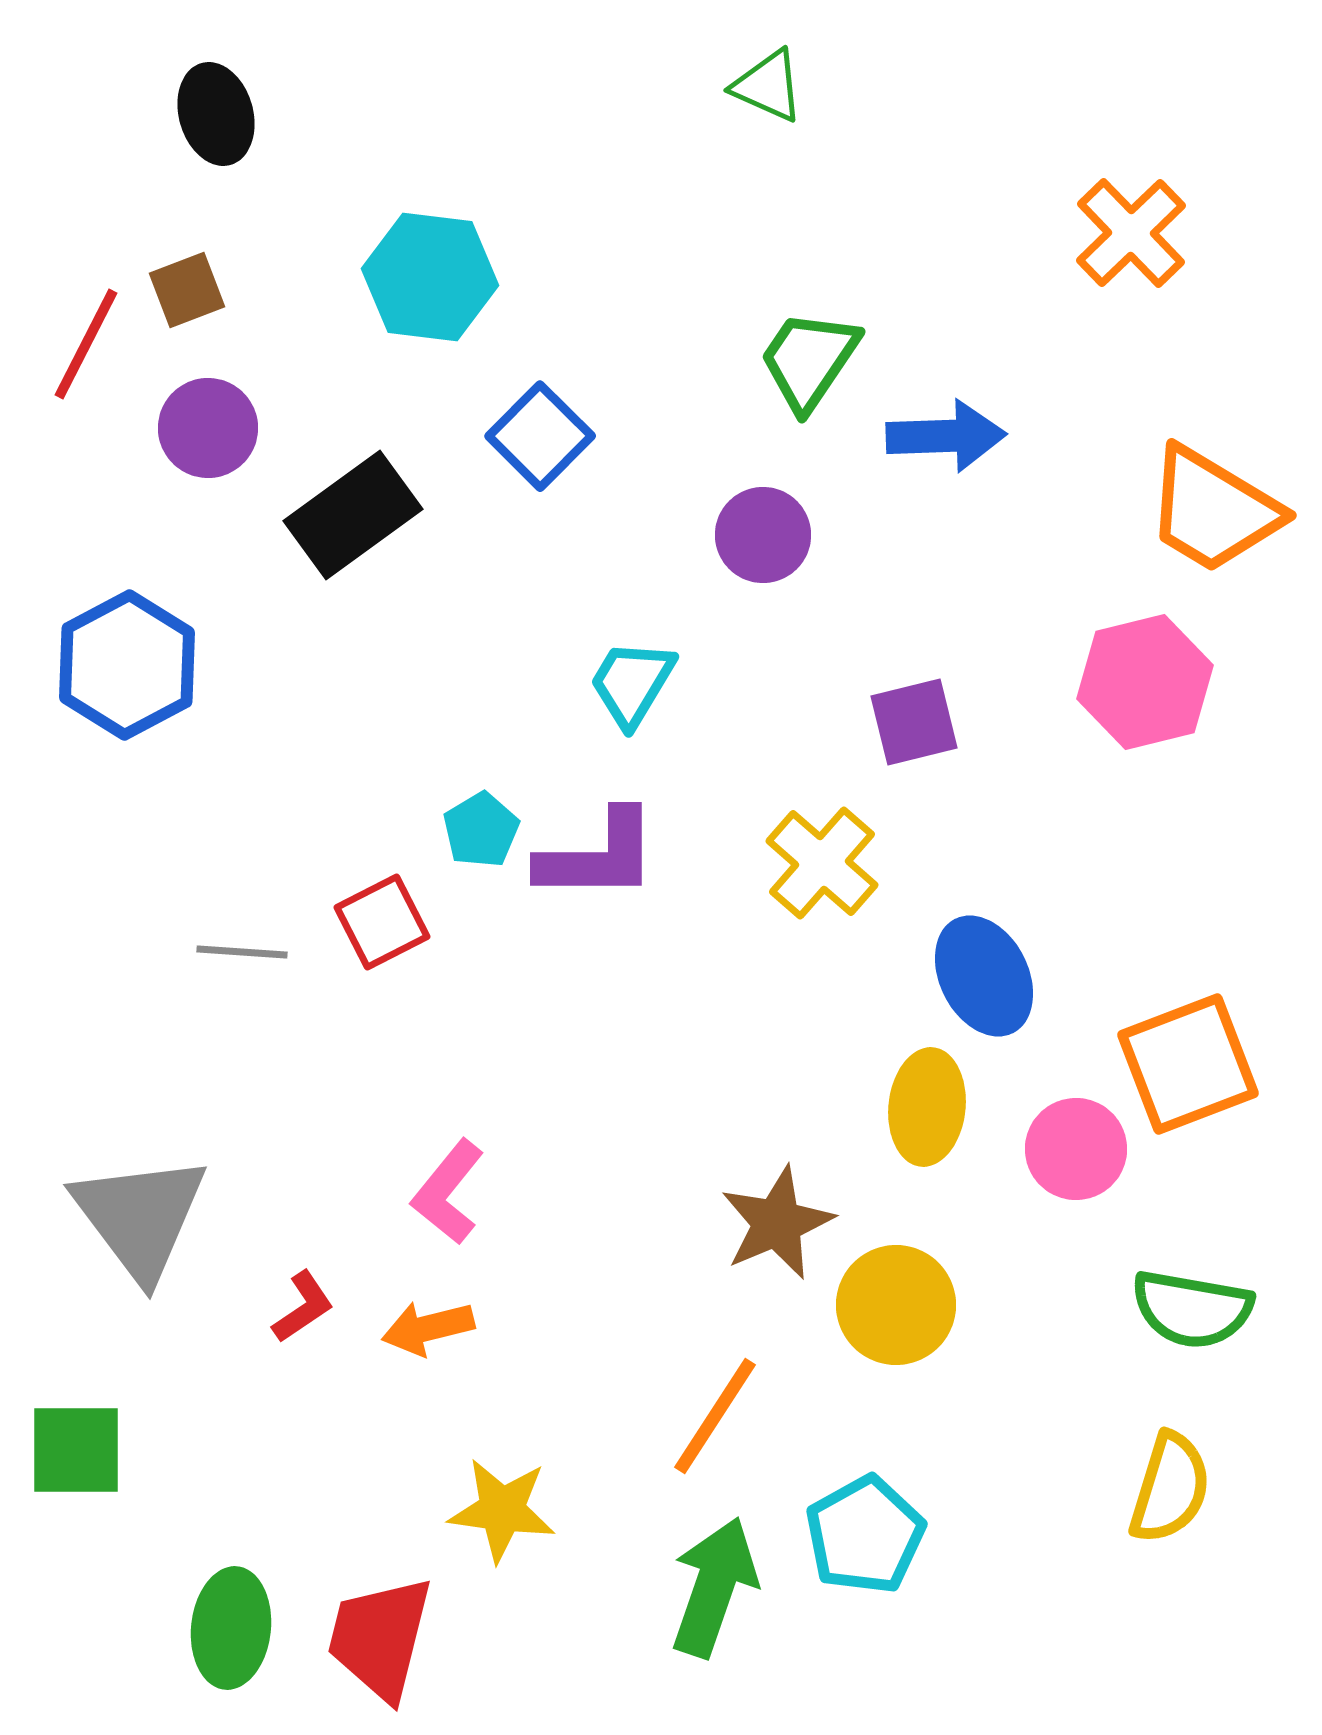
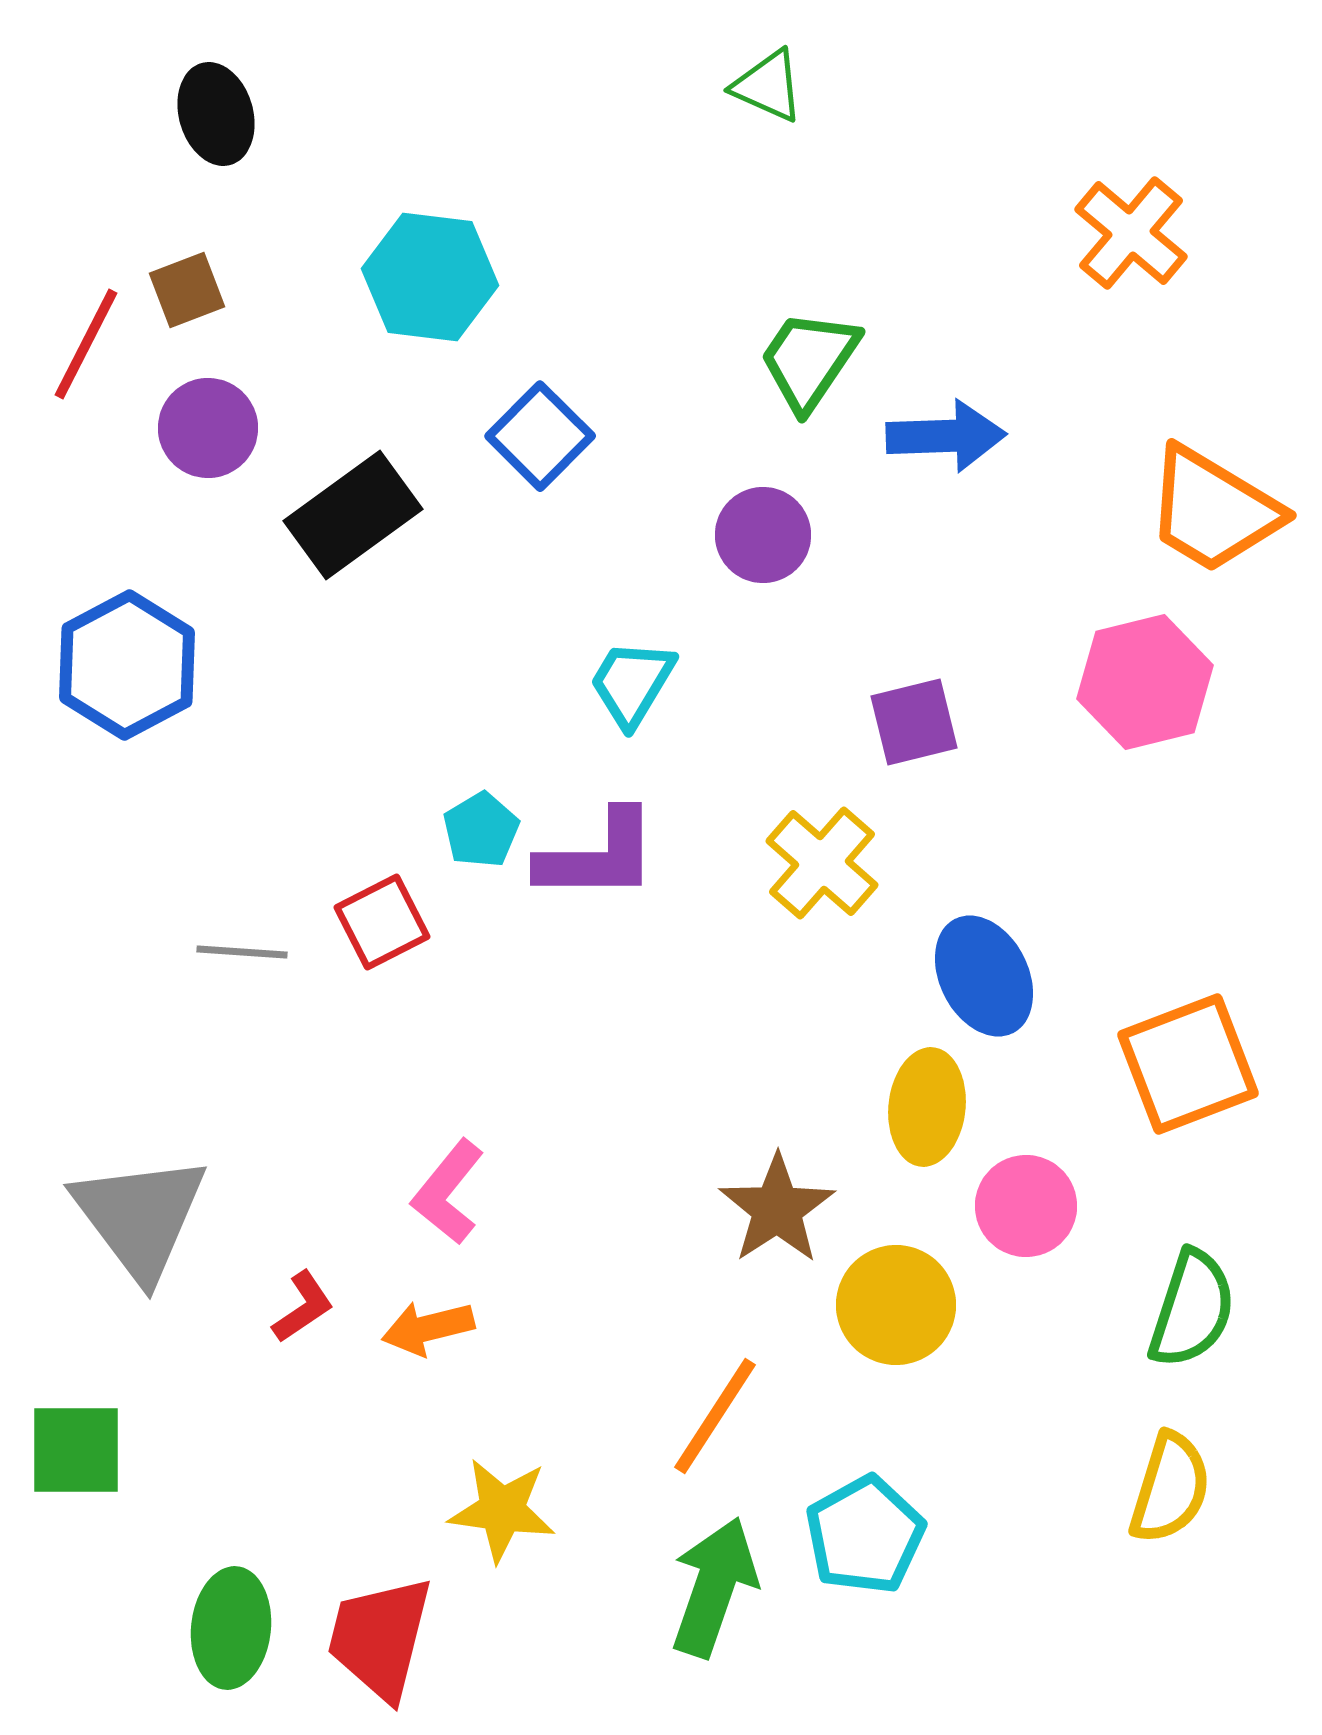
orange cross at (1131, 233): rotated 6 degrees counterclockwise
pink circle at (1076, 1149): moved 50 px left, 57 px down
brown star at (777, 1223): moved 14 px up; rotated 10 degrees counterclockwise
green semicircle at (1192, 1309): rotated 82 degrees counterclockwise
